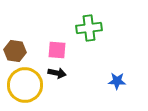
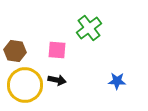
green cross: rotated 30 degrees counterclockwise
black arrow: moved 7 px down
